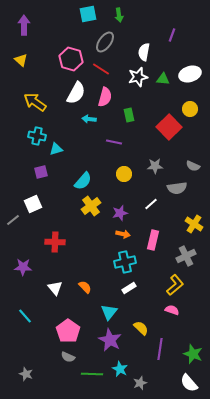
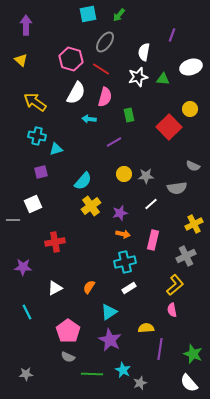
green arrow at (119, 15): rotated 48 degrees clockwise
purple arrow at (24, 25): moved 2 px right
white ellipse at (190, 74): moved 1 px right, 7 px up
purple line at (114, 142): rotated 42 degrees counterclockwise
gray star at (155, 166): moved 9 px left, 10 px down
gray line at (13, 220): rotated 40 degrees clockwise
yellow cross at (194, 224): rotated 30 degrees clockwise
red cross at (55, 242): rotated 12 degrees counterclockwise
orange semicircle at (85, 287): moved 4 px right; rotated 104 degrees counterclockwise
white triangle at (55, 288): rotated 42 degrees clockwise
pink semicircle at (172, 310): rotated 120 degrees counterclockwise
cyan triangle at (109, 312): rotated 18 degrees clockwise
cyan line at (25, 316): moved 2 px right, 4 px up; rotated 14 degrees clockwise
yellow semicircle at (141, 328): moved 5 px right; rotated 49 degrees counterclockwise
cyan star at (120, 369): moved 3 px right, 1 px down
gray star at (26, 374): rotated 24 degrees counterclockwise
